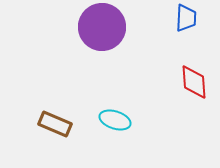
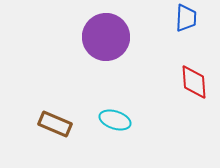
purple circle: moved 4 px right, 10 px down
